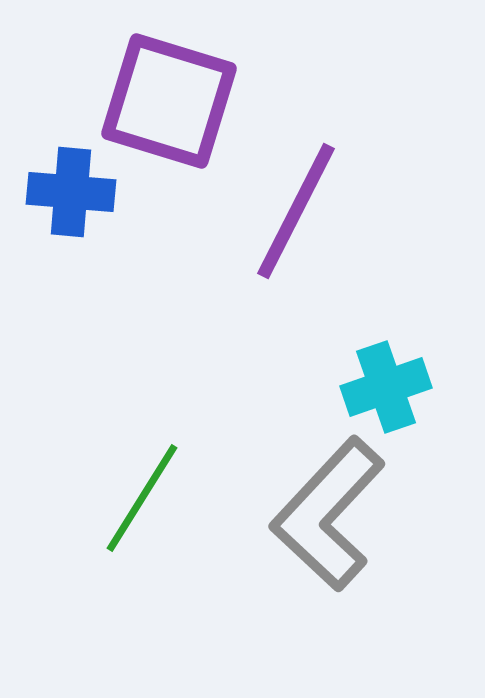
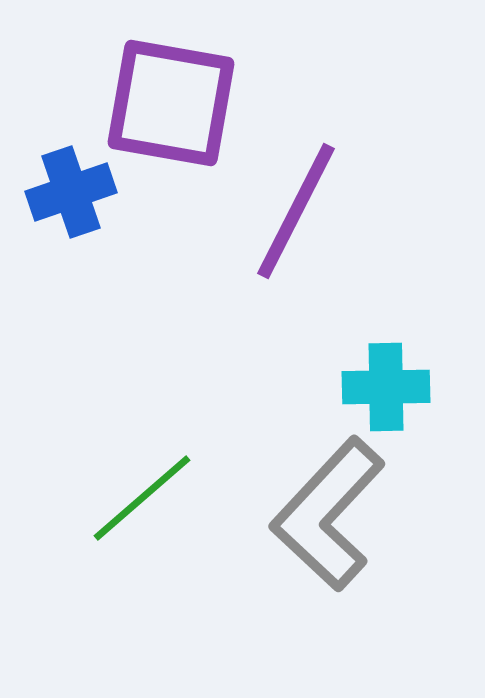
purple square: moved 2 px right, 2 px down; rotated 7 degrees counterclockwise
blue cross: rotated 24 degrees counterclockwise
cyan cross: rotated 18 degrees clockwise
green line: rotated 17 degrees clockwise
